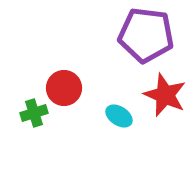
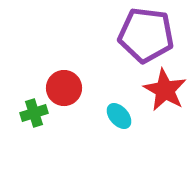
red star: moved 5 px up; rotated 6 degrees clockwise
cyan ellipse: rotated 16 degrees clockwise
